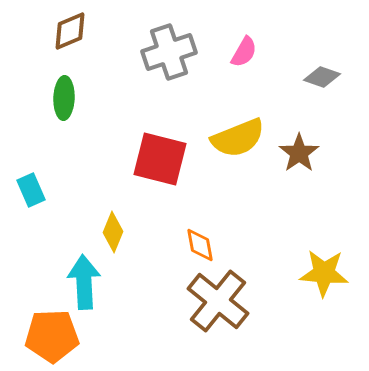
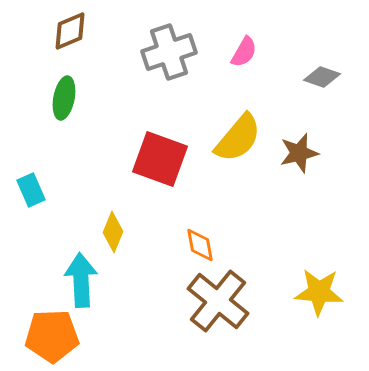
green ellipse: rotated 9 degrees clockwise
yellow semicircle: rotated 28 degrees counterclockwise
brown star: rotated 21 degrees clockwise
red square: rotated 6 degrees clockwise
yellow star: moved 5 px left, 19 px down
cyan arrow: moved 3 px left, 2 px up
